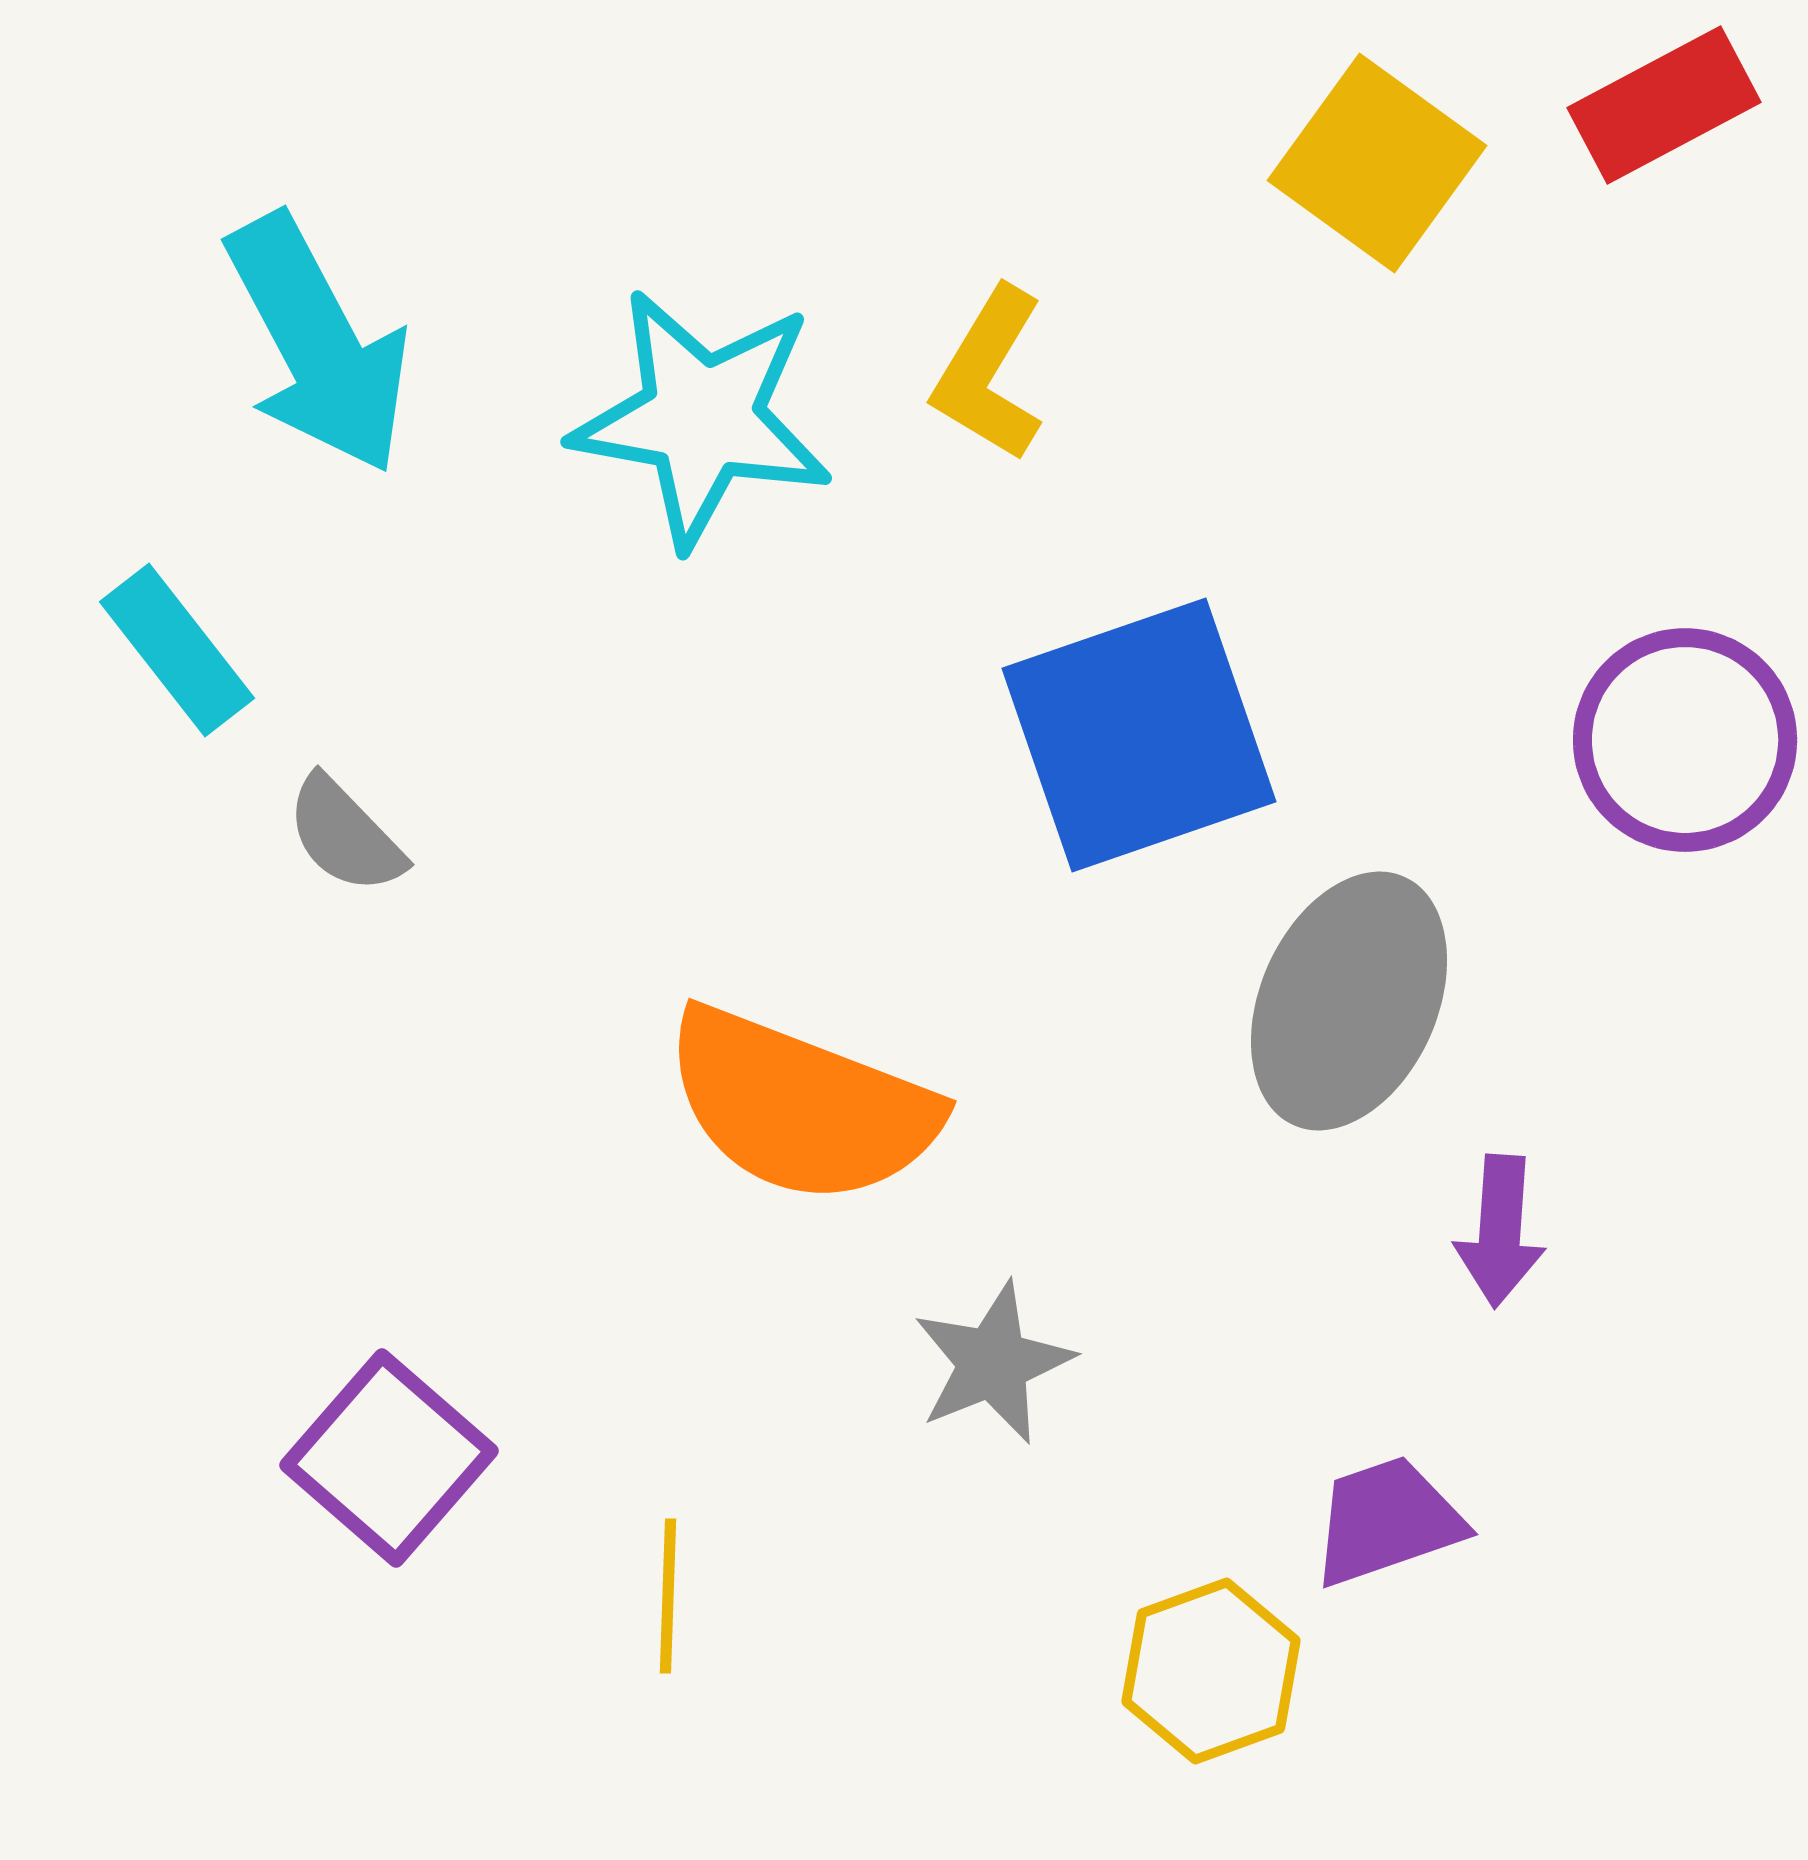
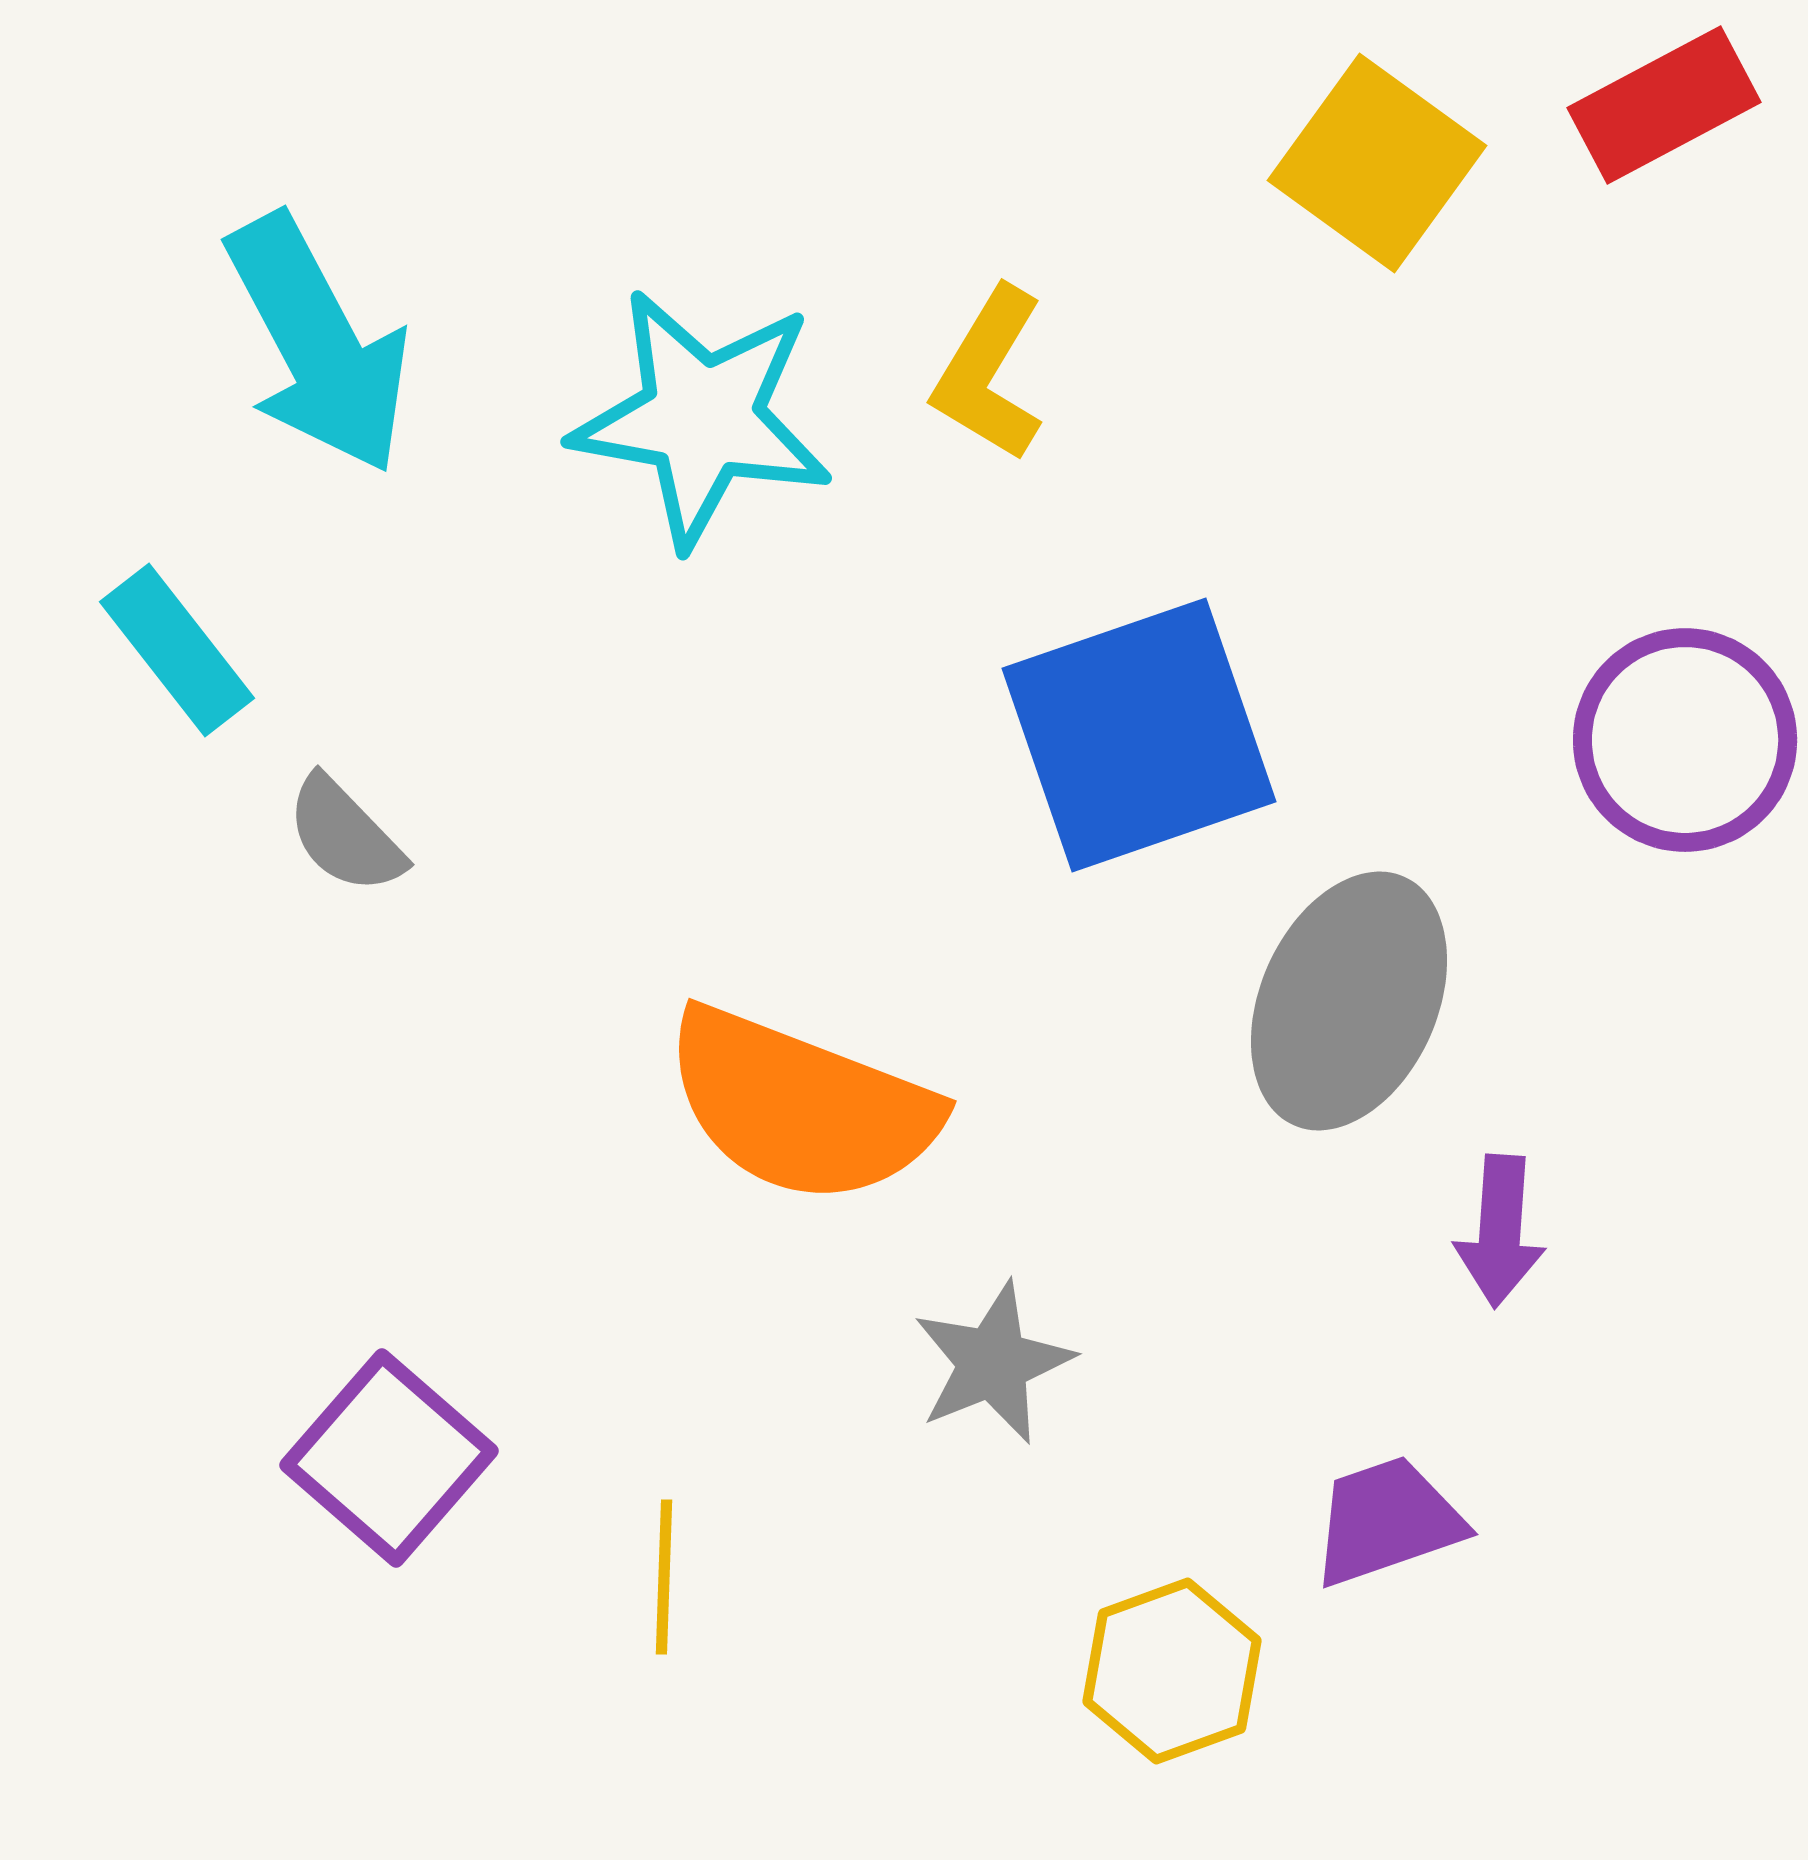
yellow line: moved 4 px left, 19 px up
yellow hexagon: moved 39 px left
